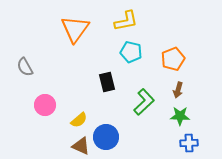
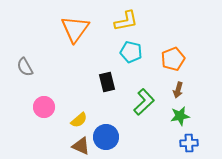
pink circle: moved 1 px left, 2 px down
green star: rotated 12 degrees counterclockwise
